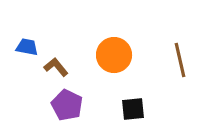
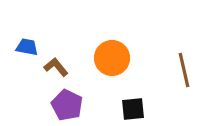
orange circle: moved 2 px left, 3 px down
brown line: moved 4 px right, 10 px down
